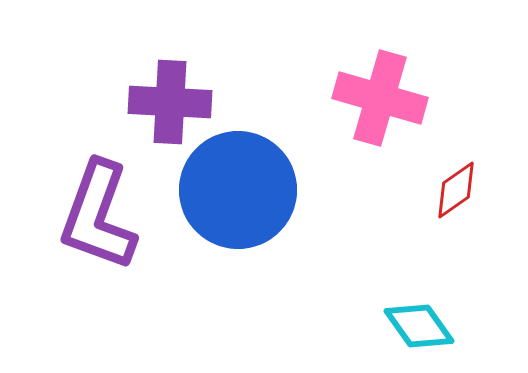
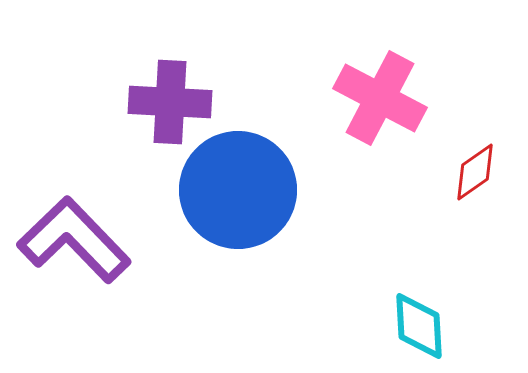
pink cross: rotated 12 degrees clockwise
red diamond: moved 19 px right, 18 px up
purple L-shape: moved 24 px left, 24 px down; rotated 116 degrees clockwise
cyan diamond: rotated 32 degrees clockwise
